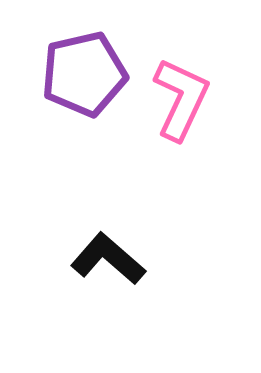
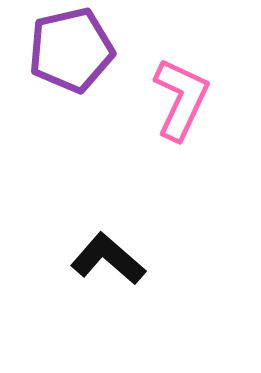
purple pentagon: moved 13 px left, 24 px up
